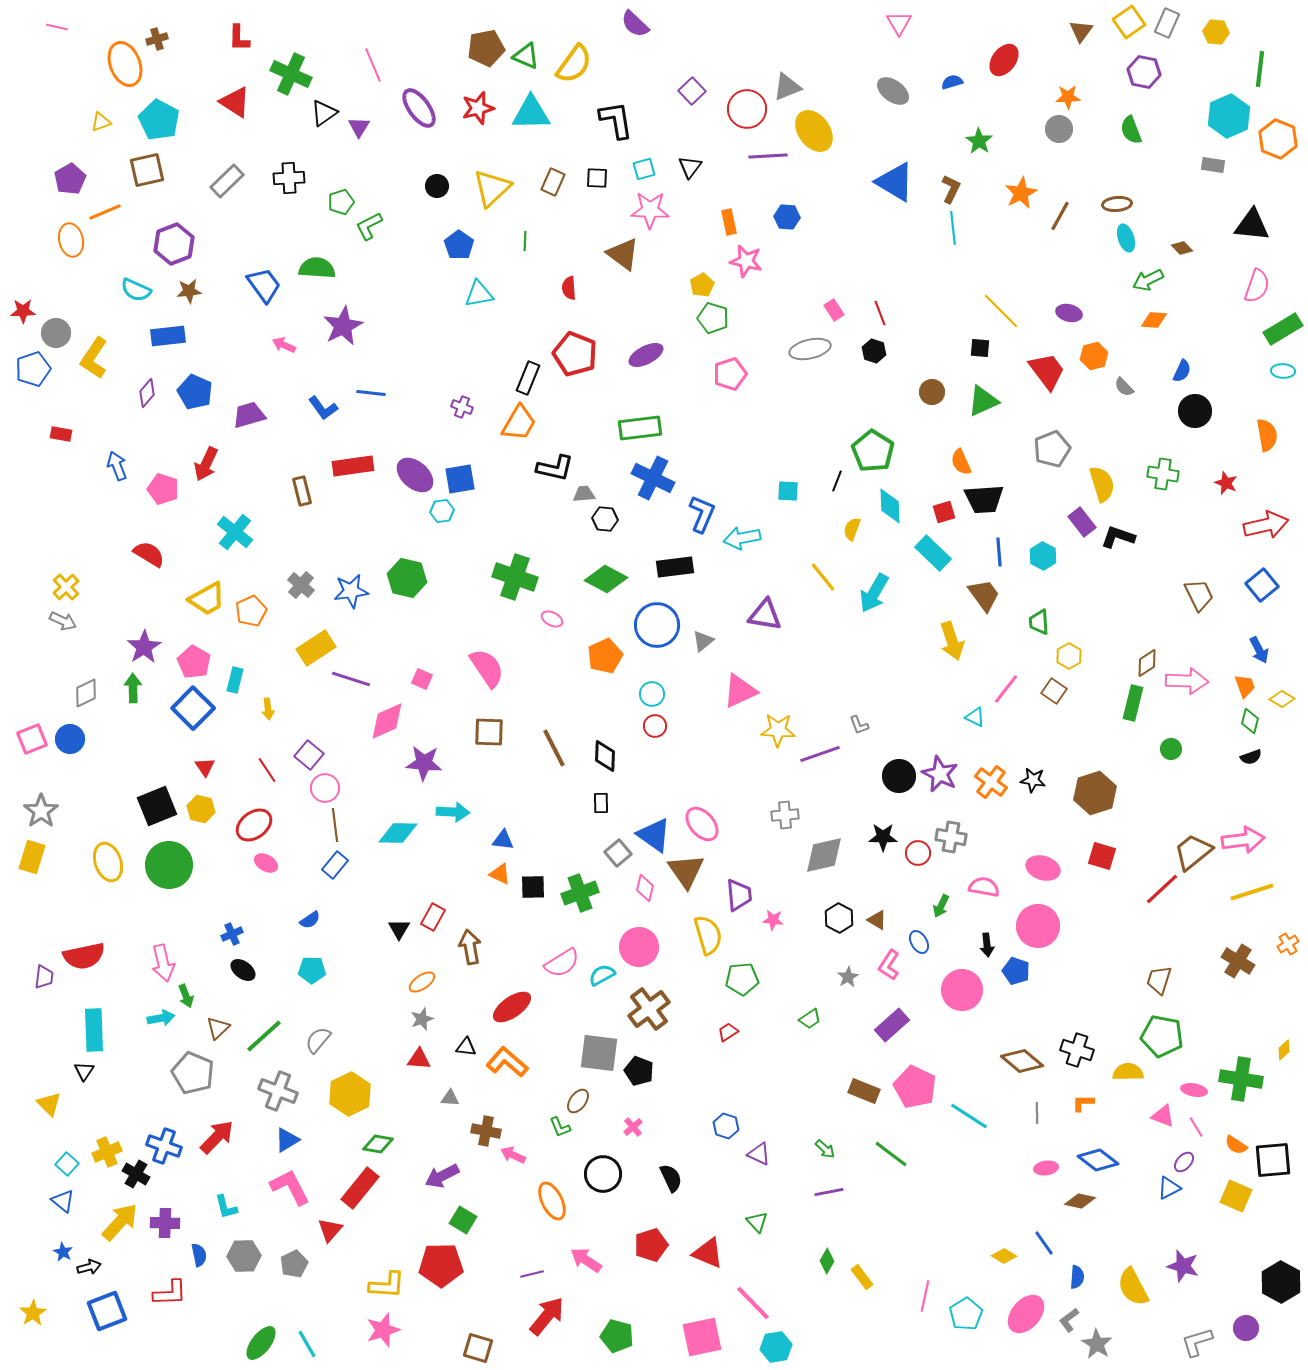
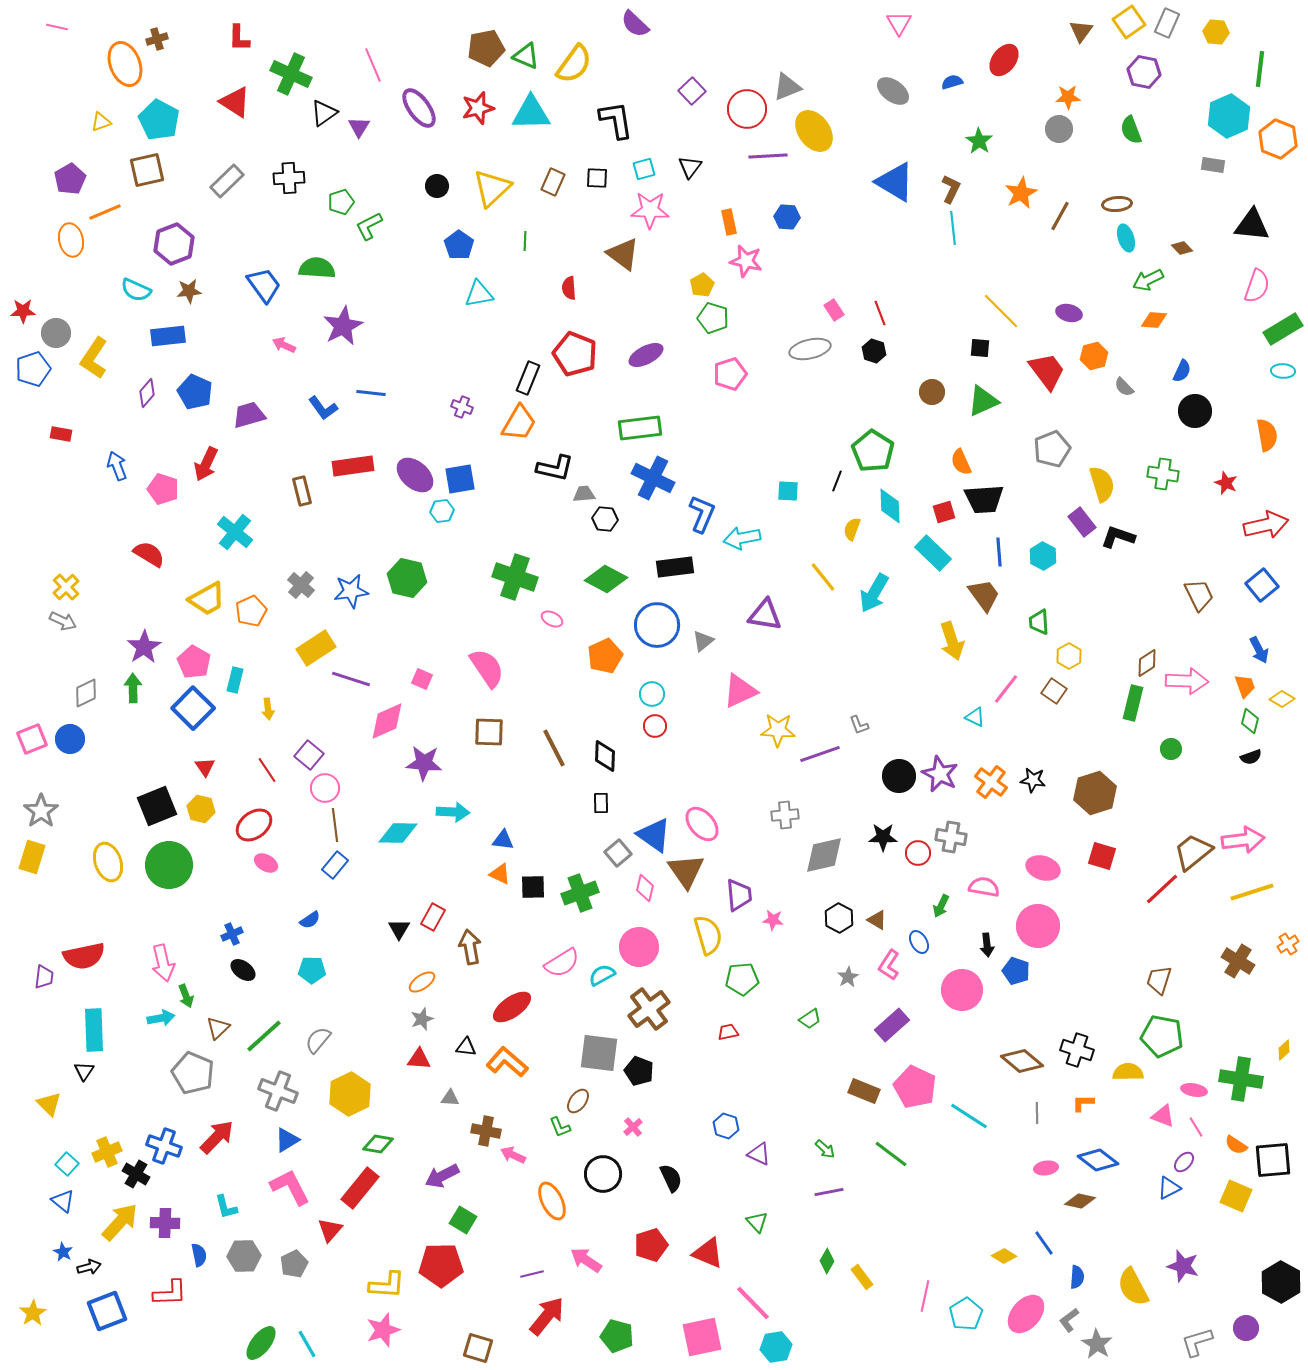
red trapezoid at (728, 1032): rotated 20 degrees clockwise
